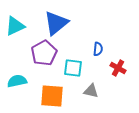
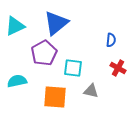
blue semicircle: moved 13 px right, 9 px up
orange square: moved 3 px right, 1 px down
